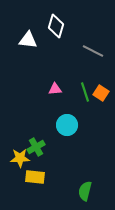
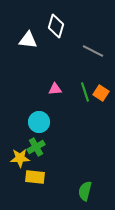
cyan circle: moved 28 px left, 3 px up
